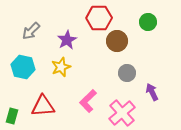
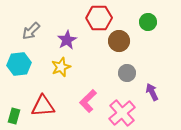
brown circle: moved 2 px right
cyan hexagon: moved 4 px left, 3 px up; rotated 20 degrees counterclockwise
green rectangle: moved 2 px right
